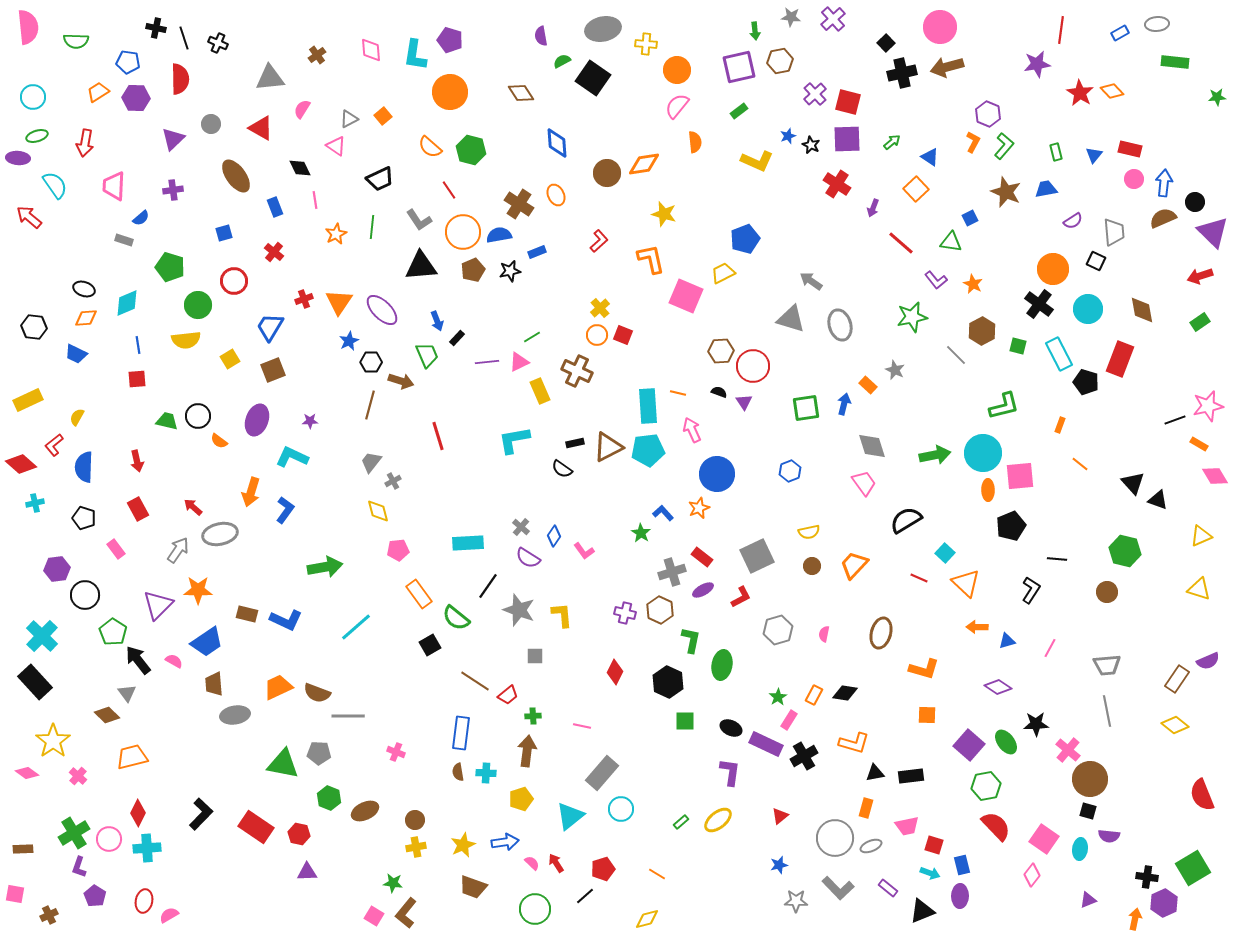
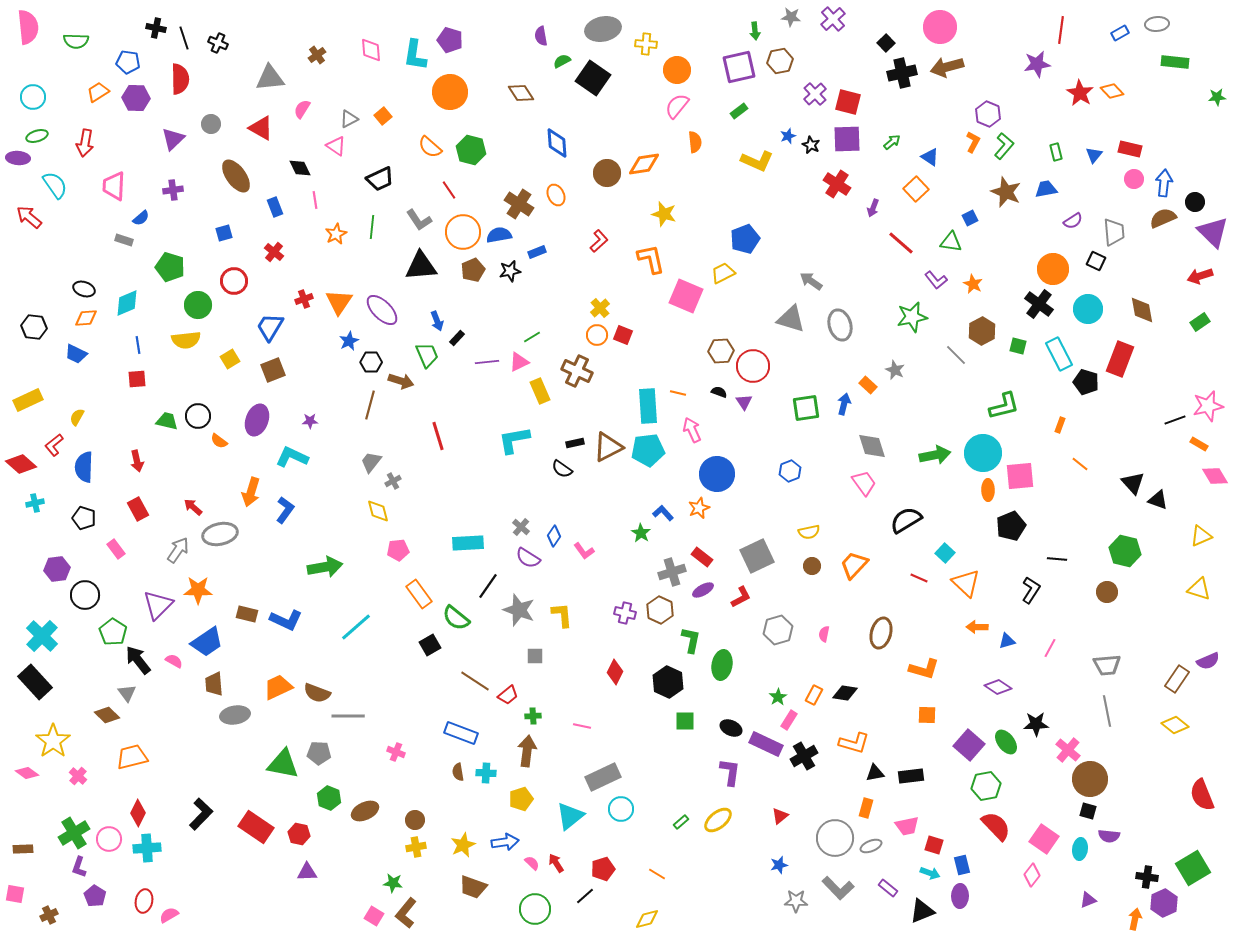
blue rectangle at (461, 733): rotated 76 degrees counterclockwise
gray rectangle at (602, 773): moved 1 px right, 4 px down; rotated 24 degrees clockwise
